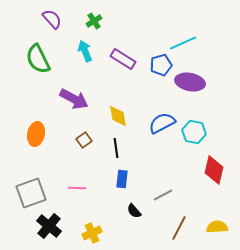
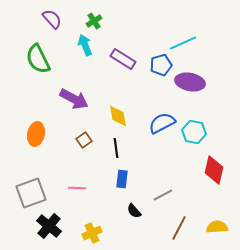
cyan arrow: moved 6 px up
